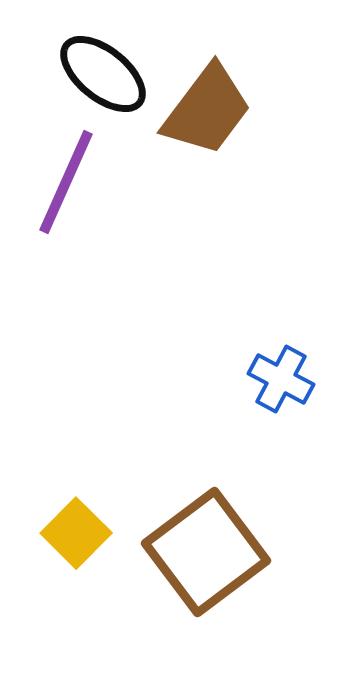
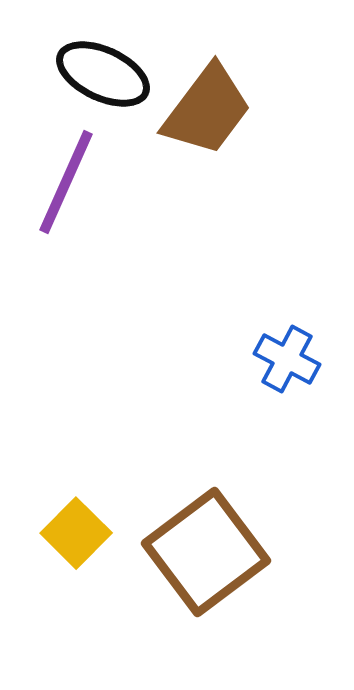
black ellipse: rotated 14 degrees counterclockwise
blue cross: moved 6 px right, 20 px up
